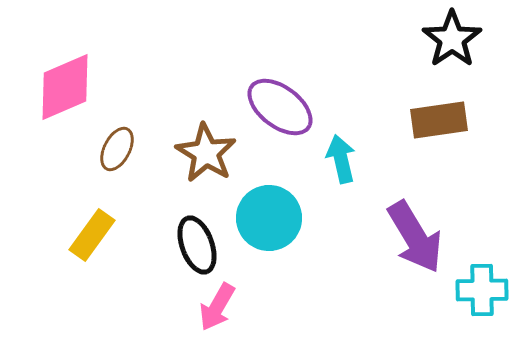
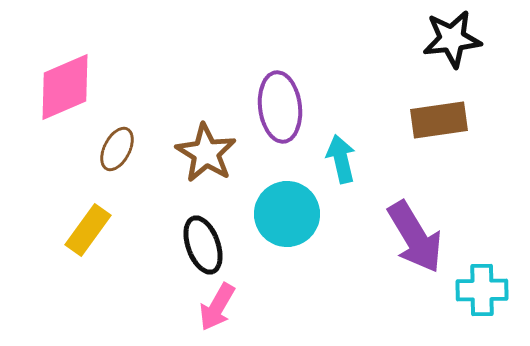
black star: rotated 28 degrees clockwise
purple ellipse: rotated 46 degrees clockwise
cyan circle: moved 18 px right, 4 px up
yellow rectangle: moved 4 px left, 5 px up
black ellipse: moved 6 px right
